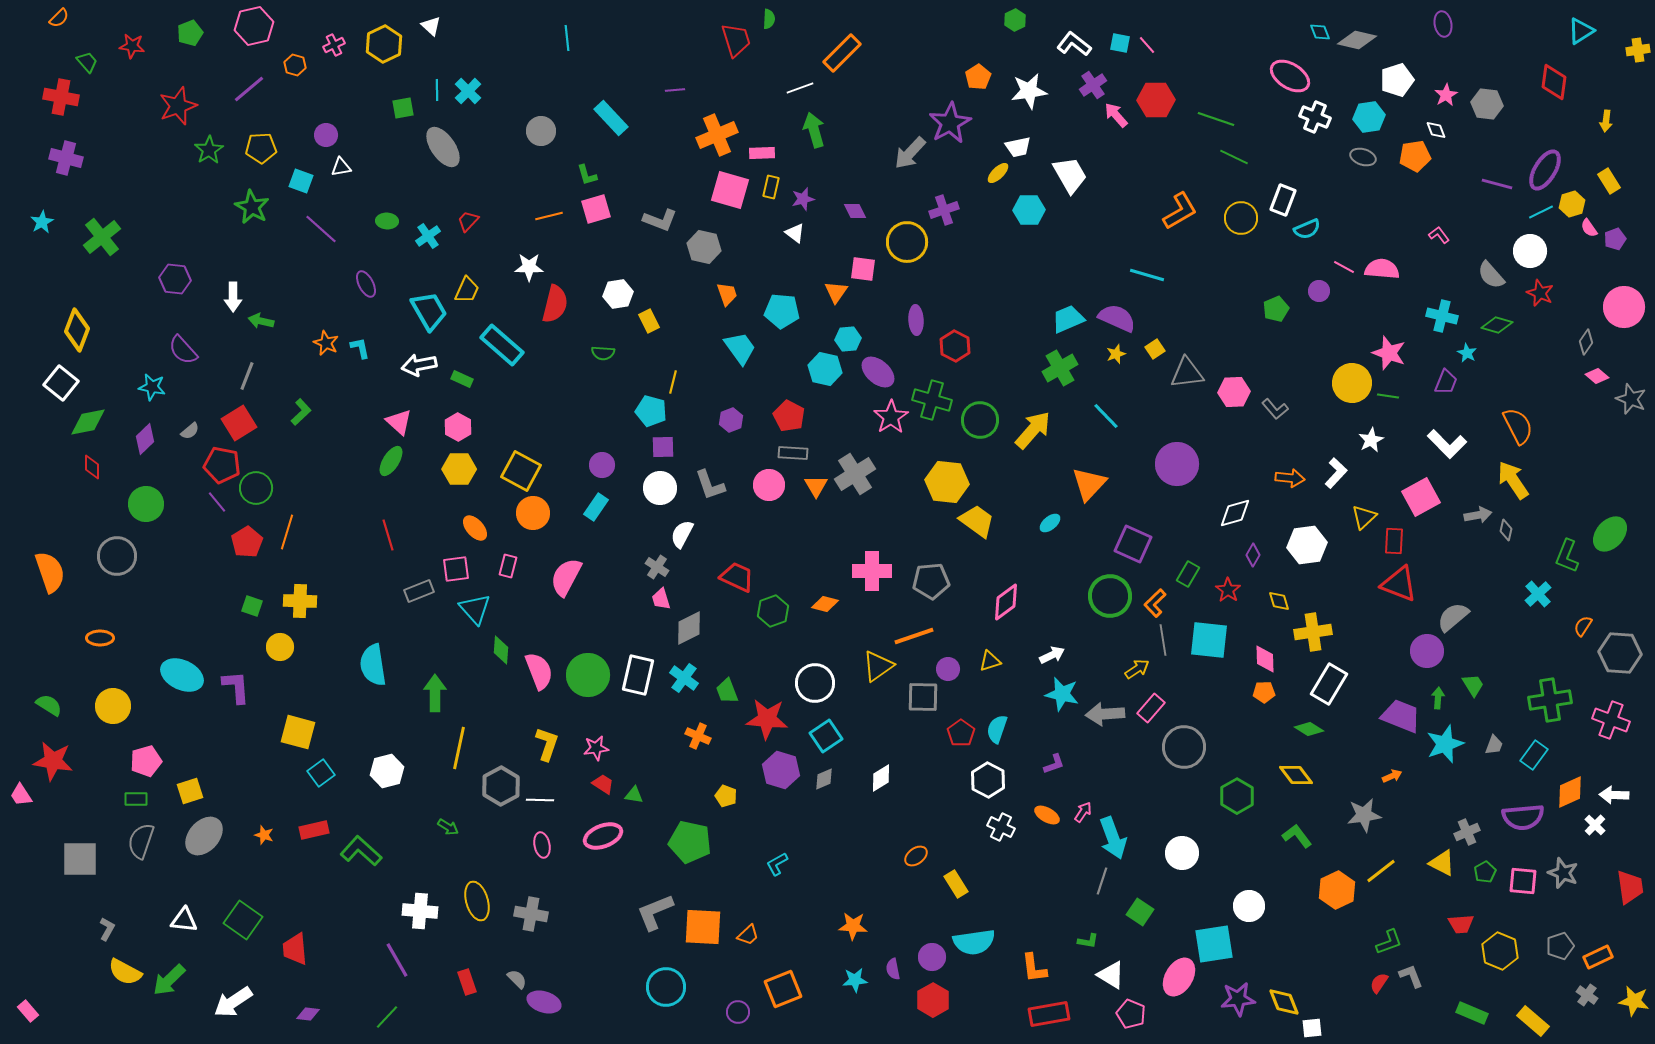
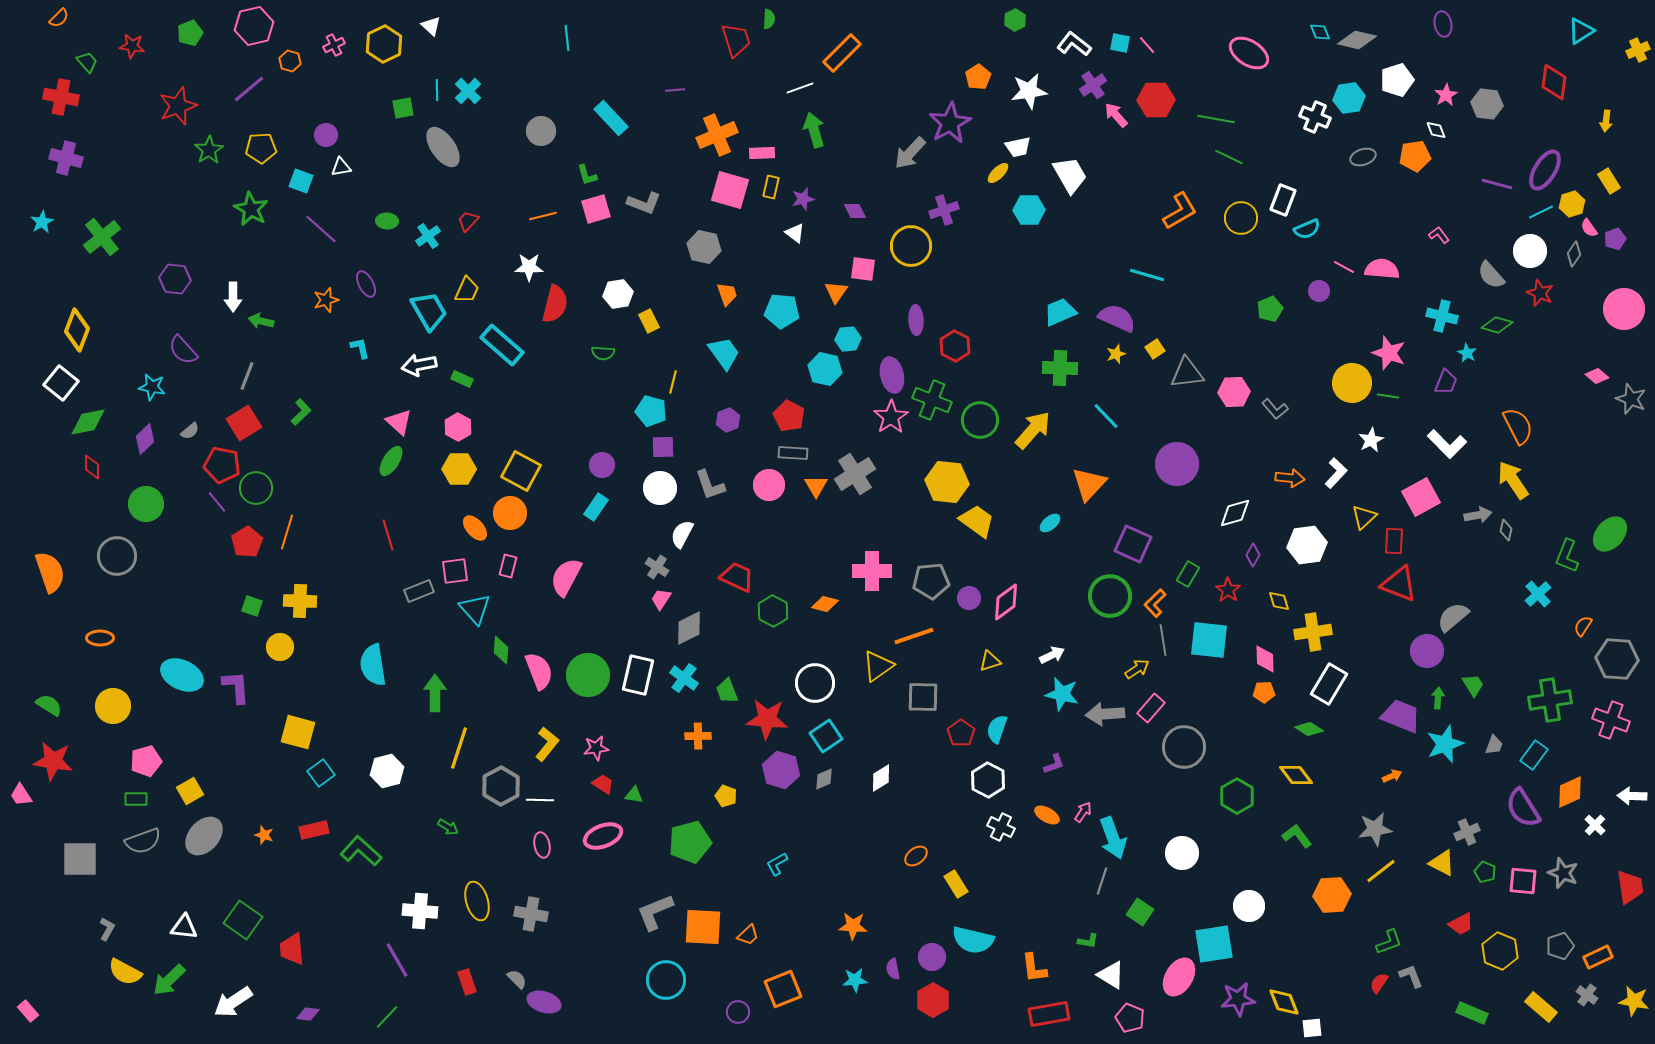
yellow cross at (1638, 50): rotated 15 degrees counterclockwise
orange hexagon at (295, 65): moved 5 px left, 4 px up
pink ellipse at (1290, 76): moved 41 px left, 23 px up
cyan hexagon at (1369, 117): moved 20 px left, 19 px up
green line at (1216, 119): rotated 9 degrees counterclockwise
green line at (1234, 157): moved 5 px left
gray ellipse at (1363, 157): rotated 35 degrees counterclockwise
green star at (252, 207): moved 1 px left, 2 px down
orange line at (549, 216): moved 6 px left
gray L-shape at (660, 220): moved 16 px left, 17 px up
yellow circle at (907, 242): moved 4 px right, 4 px down
pink circle at (1624, 307): moved 2 px down
green pentagon at (1276, 309): moved 6 px left
cyan trapezoid at (1068, 319): moved 8 px left, 7 px up
gray diamond at (1586, 342): moved 12 px left, 88 px up
orange star at (326, 343): moved 43 px up; rotated 30 degrees clockwise
cyan trapezoid at (740, 348): moved 16 px left, 5 px down
green cross at (1060, 368): rotated 32 degrees clockwise
purple ellipse at (878, 372): moved 14 px right, 3 px down; rotated 36 degrees clockwise
green cross at (932, 400): rotated 6 degrees clockwise
purple hexagon at (731, 420): moved 3 px left
red square at (239, 423): moved 5 px right
orange circle at (533, 513): moved 23 px left
pink square at (456, 569): moved 1 px left, 2 px down
pink trapezoid at (661, 599): rotated 50 degrees clockwise
green hexagon at (773, 611): rotated 12 degrees counterclockwise
gray hexagon at (1620, 653): moved 3 px left, 6 px down
purple circle at (948, 669): moved 21 px right, 71 px up
orange cross at (698, 736): rotated 25 degrees counterclockwise
yellow L-shape at (547, 744): rotated 20 degrees clockwise
yellow line at (459, 748): rotated 6 degrees clockwise
yellow square at (190, 791): rotated 12 degrees counterclockwise
white arrow at (1614, 795): moved 18 px right, 1 px down
gray star at (1364, 815): moved 11 px right, 14 px down
purple semicircle at (1523, 817): moved 9 px up; rotated 63 degrees clockwise
gray semicircle at (141, 841): moved 2 px right; rotated 129 degrees counterclockwise
green pentagon at (690, 842): rotated 27 degrees counterclockwise
green pentagon at (1485, 872): rotated 20 degrees counterclockwise
orange hexagon at (1337, 890): moved 5 px left, 5 px down; rotated 21 degrees clockwise
white triangle at (184, 920): moved 7 px down
red trapezoid at (1461, 924): rotated 24 degrees counterclockwise
cyan semicircle at (974, 942): moved 1 px left, 2 px up; rotated 21 degrees clockwise
red trapezoid at (295, 949): moved 3 px left
cyan circle at (666, 987): moved 7 px up
pink pentagon at (1131, 1014): moved 1 px left, 4 px down
yellow rectangle at (1533, 1021): moved 8 px right, 14 px up
